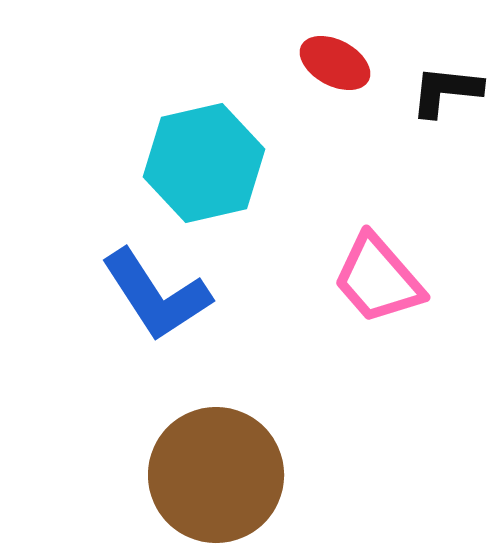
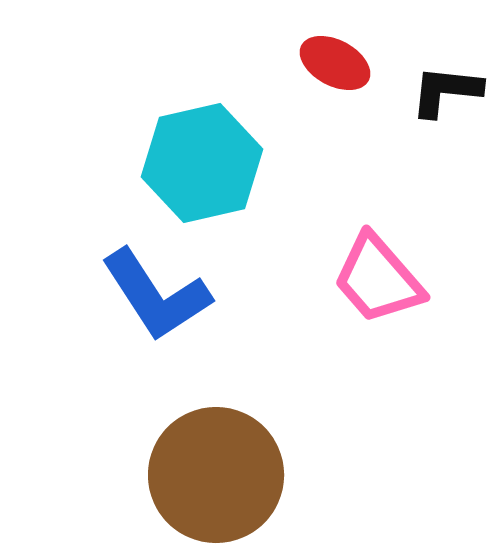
cyan hexagon: moved 2 px left
